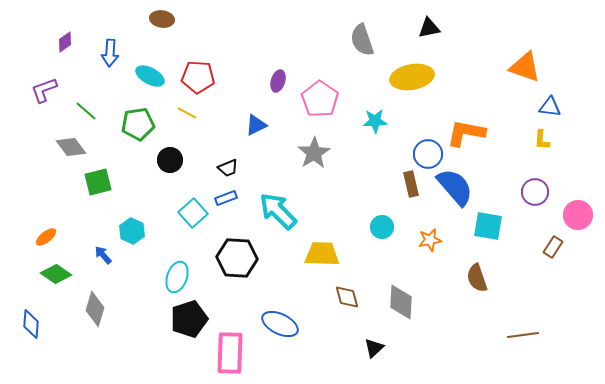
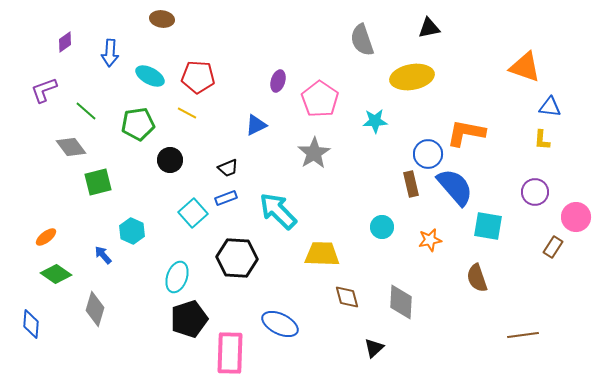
pink circle at (578, 215): moved 2 px left, 2 px down
